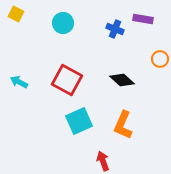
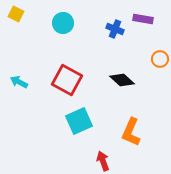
orange L-shape: moved 8 px right, 7 px down
